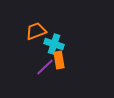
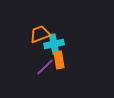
orange trapezoid: moved 4 px right, 3 px down
cyan cross: rotated 30 degrees counterclockwise
